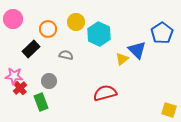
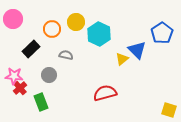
orange circle: moved 4 px right
gray circle: moved 6 px up
